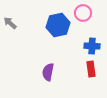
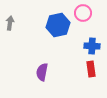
gray arrow: rotated 56 degrees clockwise
purple semicircle: moved 6 px left
